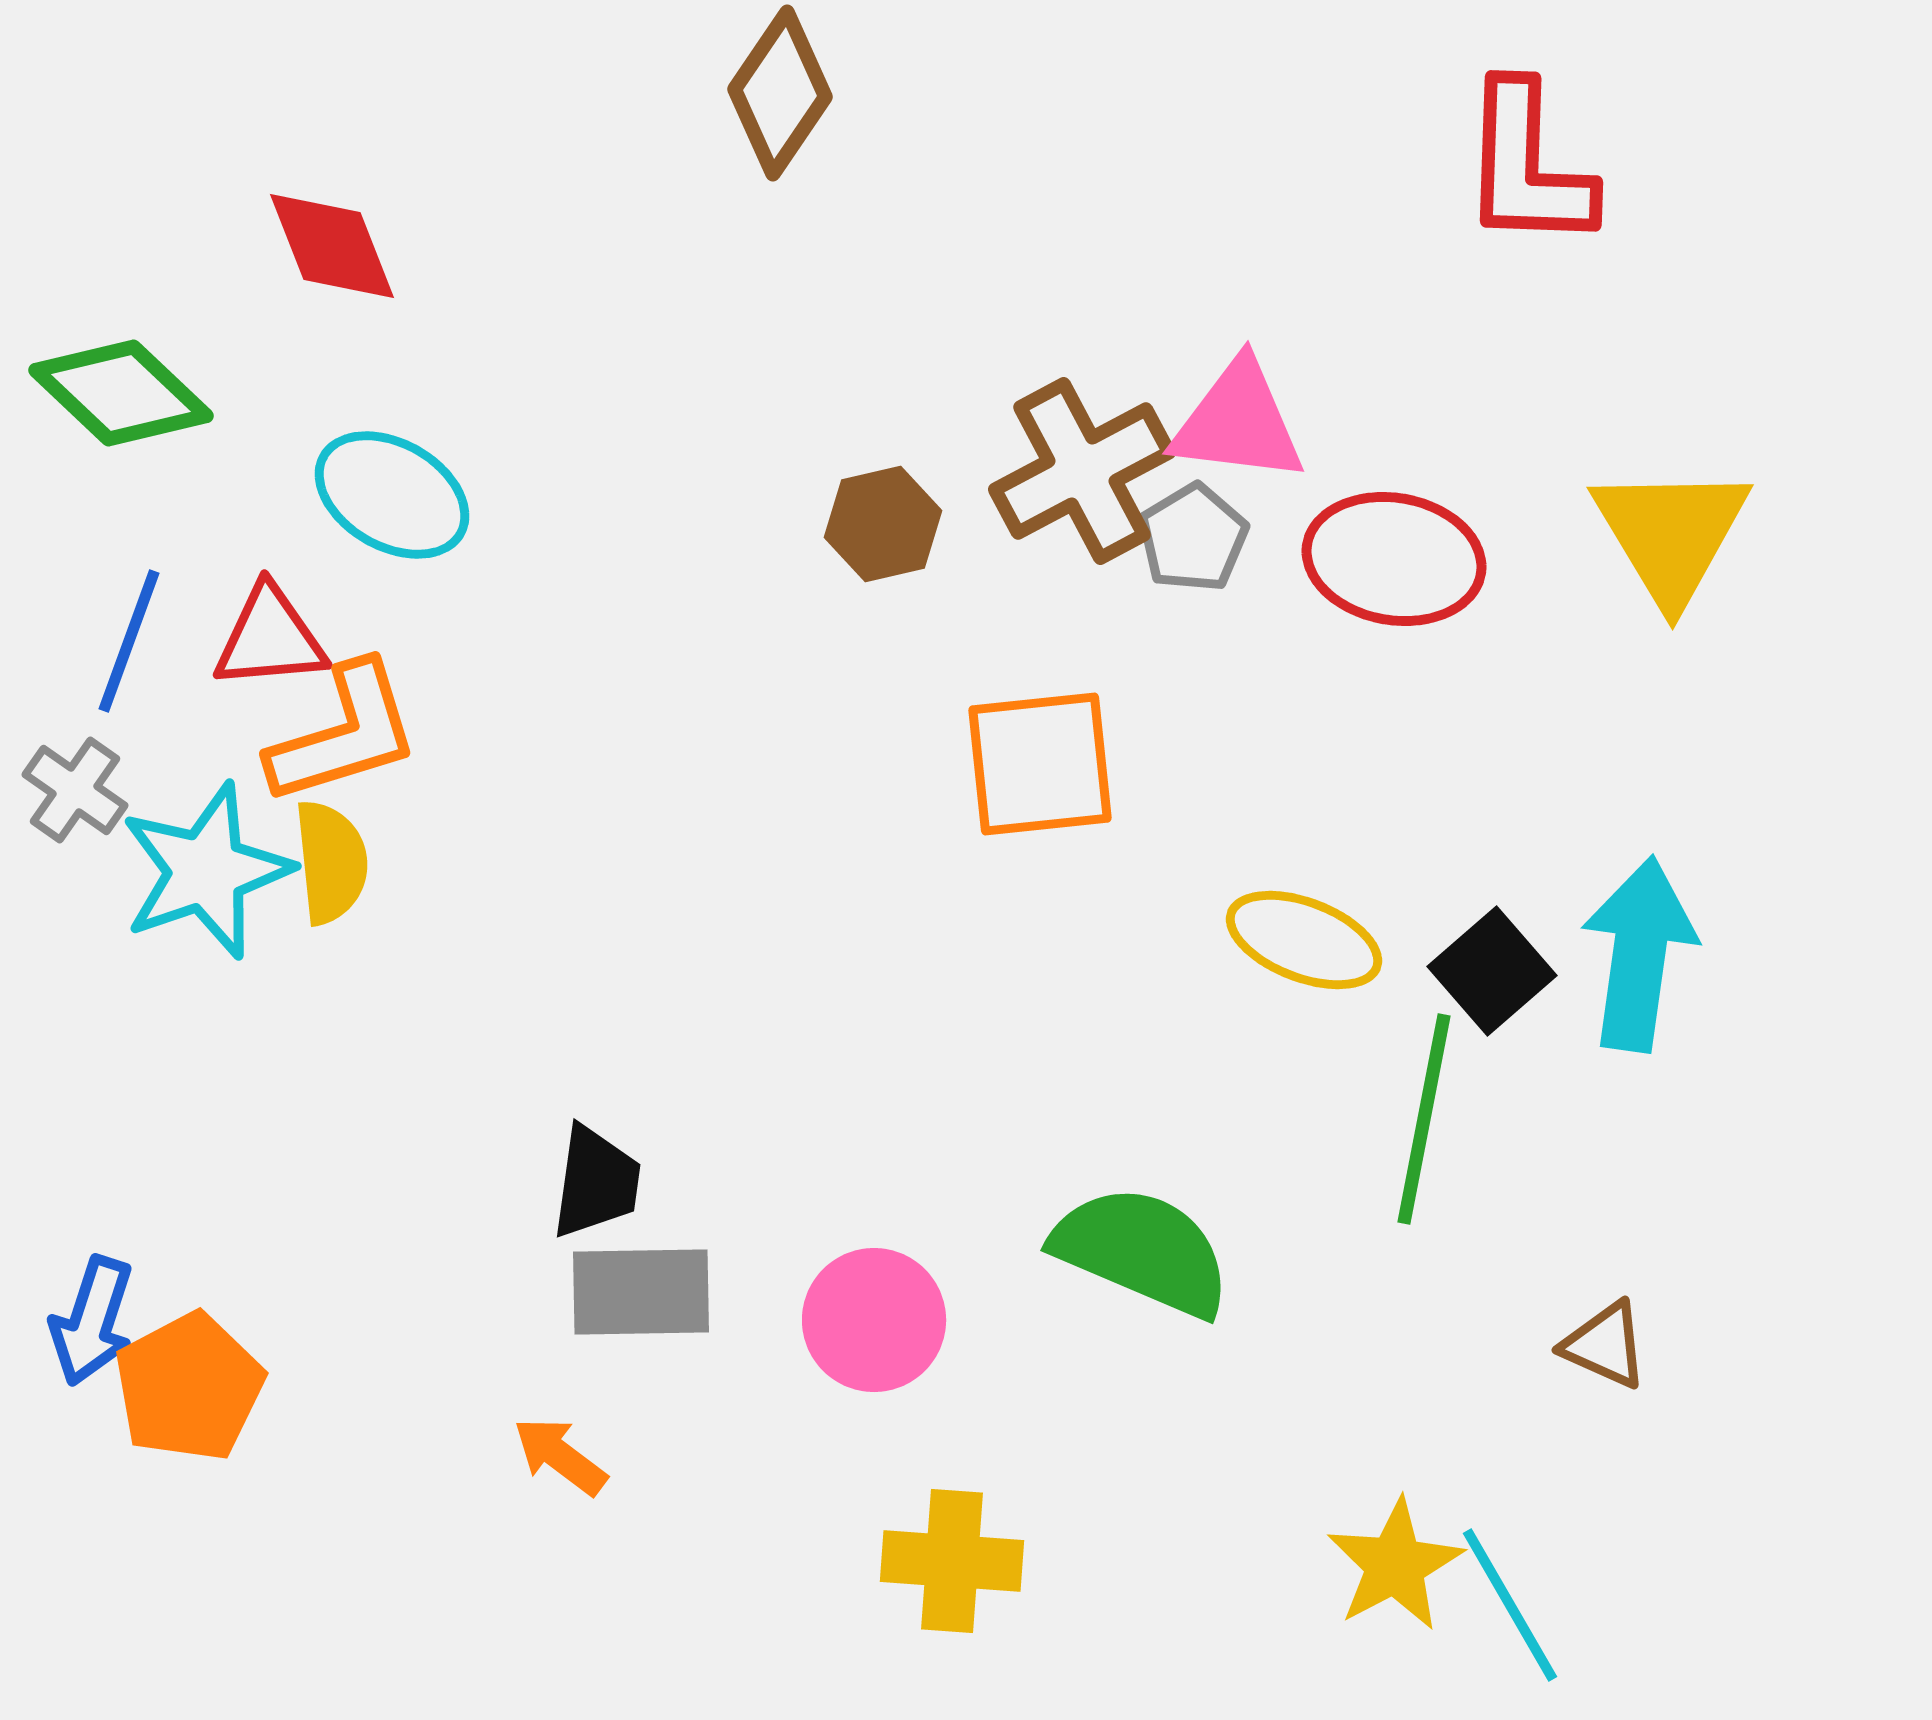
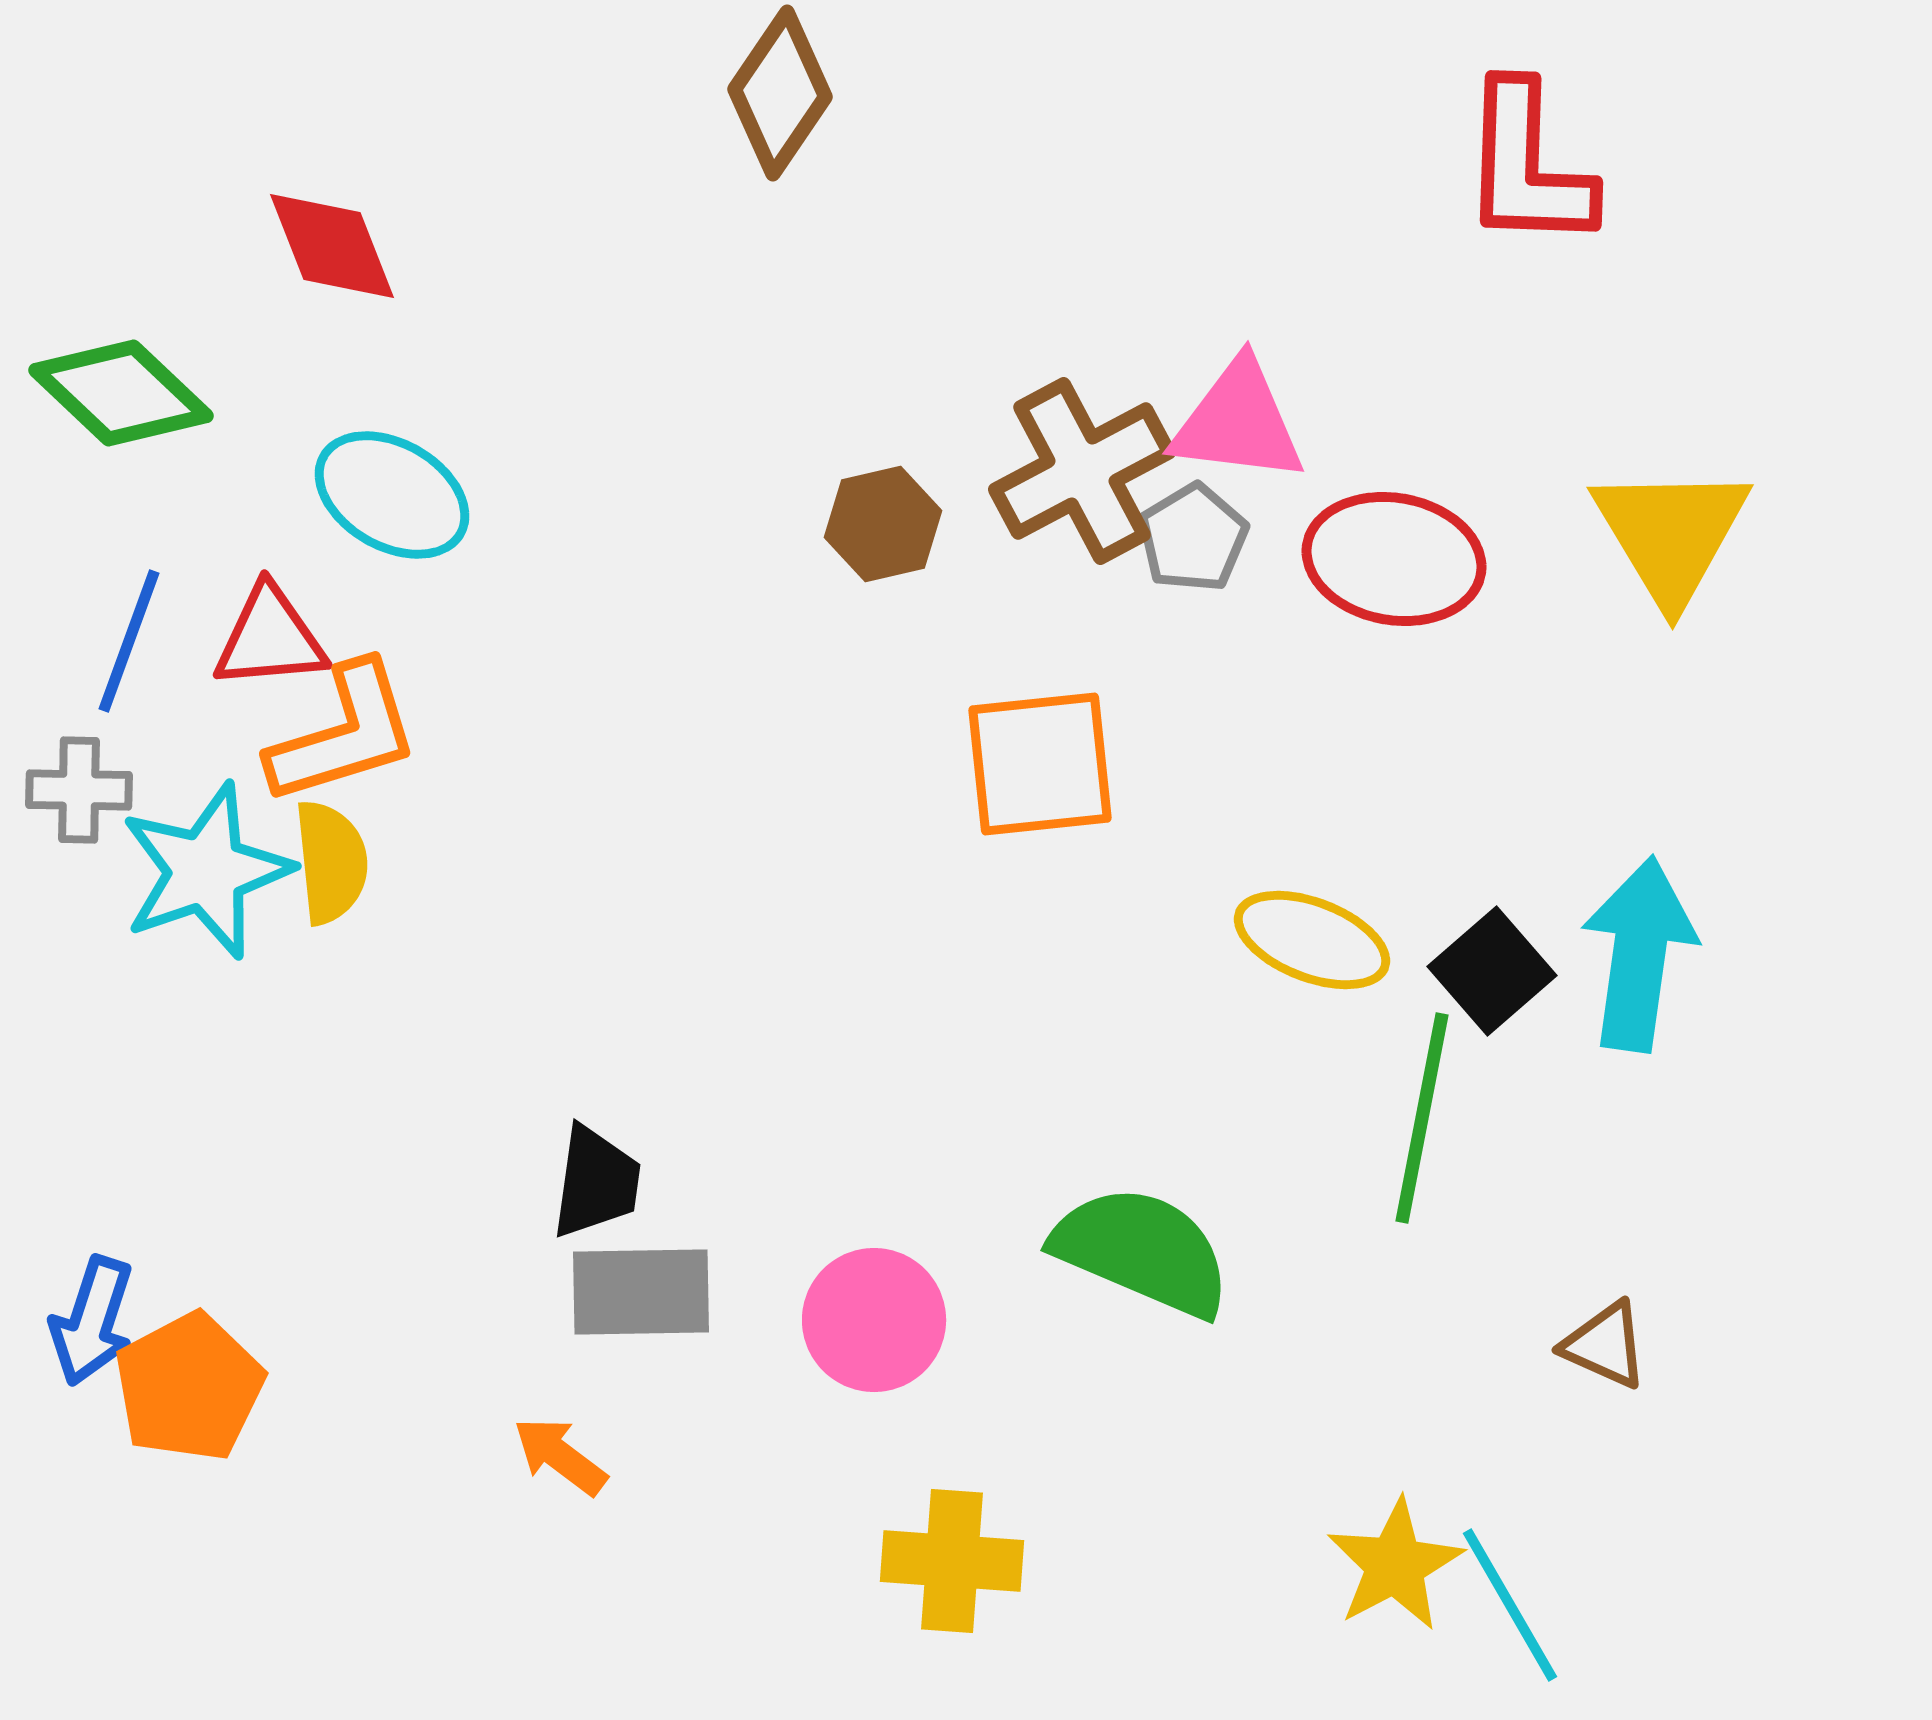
gray cross: moved 4 px right; rotated 34 degrees counterclockwise
yellow ellipse: moved 8 px right
green line: moved 2 px left, 1 px up
